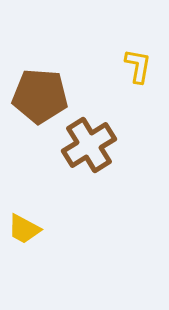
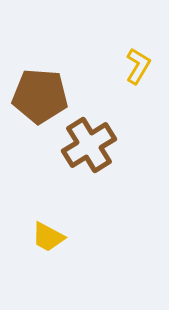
yellow L-shape: rotated 21 degrees clockwise
yellow trapezoid: moved 24 px right, 8 px down
